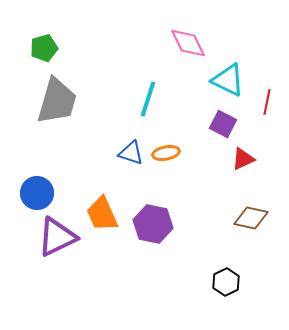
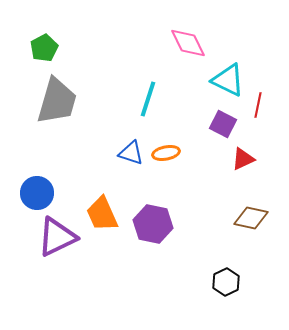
green pentagon: rotated 12 degrees counterclockwise
red line: moved 9 px left, 3 px down
